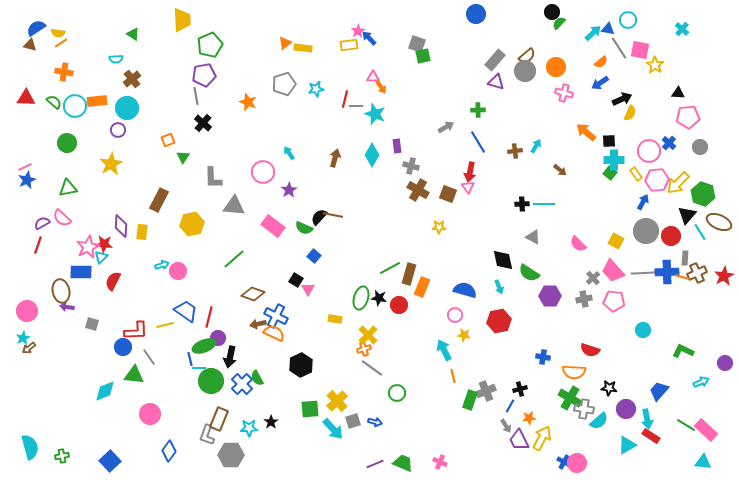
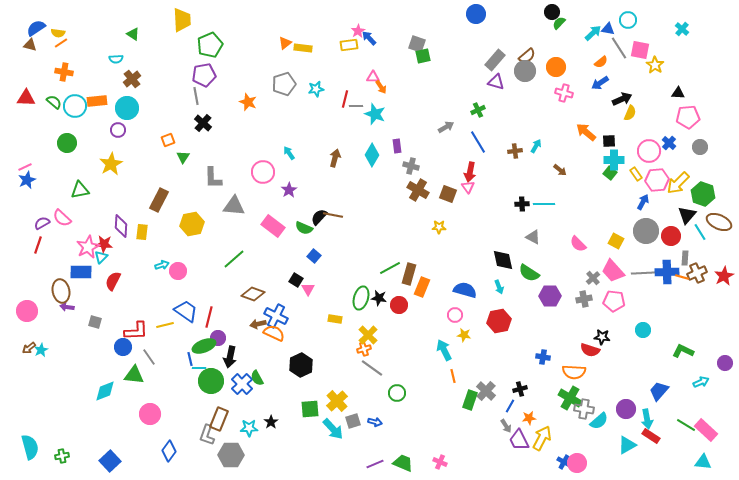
green cross at (478, 110): rotated 24 degrees counterclockwise
green triangle at (68, 188): moved 12 px right, 2 px down
gray square at (92, 324): moved 3 px right, 2 px up
cyan star at (23, 338): moved 18 px right, 12 px down
black star at (609, 388): moved 7 px left, 51 px up
gray cross at (486, 391): rotated 24 degrees counterclockwise
